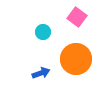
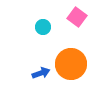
cyan circle: moved 5 px up
orange circle: moved 5 px left, 5 px down
